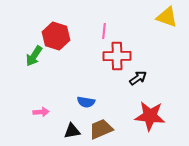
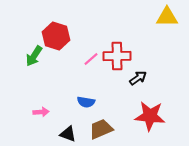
yellow triangle: rotated 20 degrees counterclockwise
pink line: moved 13 px left, 28 px down; rotated 42 degrees clockwise
black triangle: moved 4 px left, 3 px down; rotated 30 degrees clockwise
